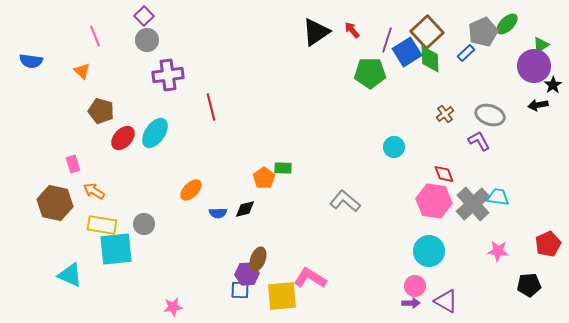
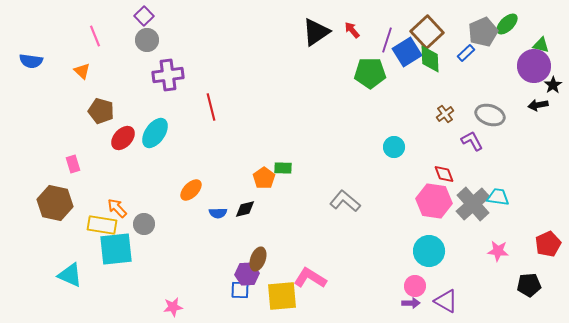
green triangle at (541, 45): rotated 48 degrees clockwise
purple L-shape at (479, 141): moved 7 px left
orange arrow at (94, 191): moved 23 px right, 17 px down; rotated 15 degrees clockwise
